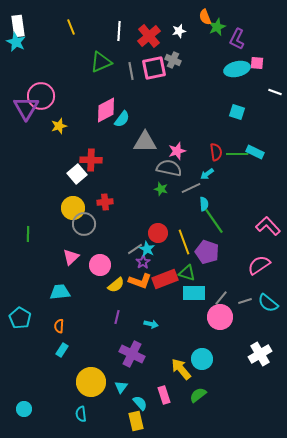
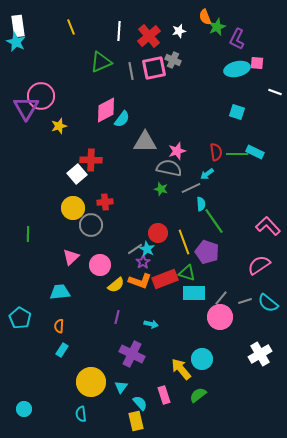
cyan semicircle at (204, 204): moved 3 px left
gray circle at (84, 224): moved 7 px right, 1 px down
